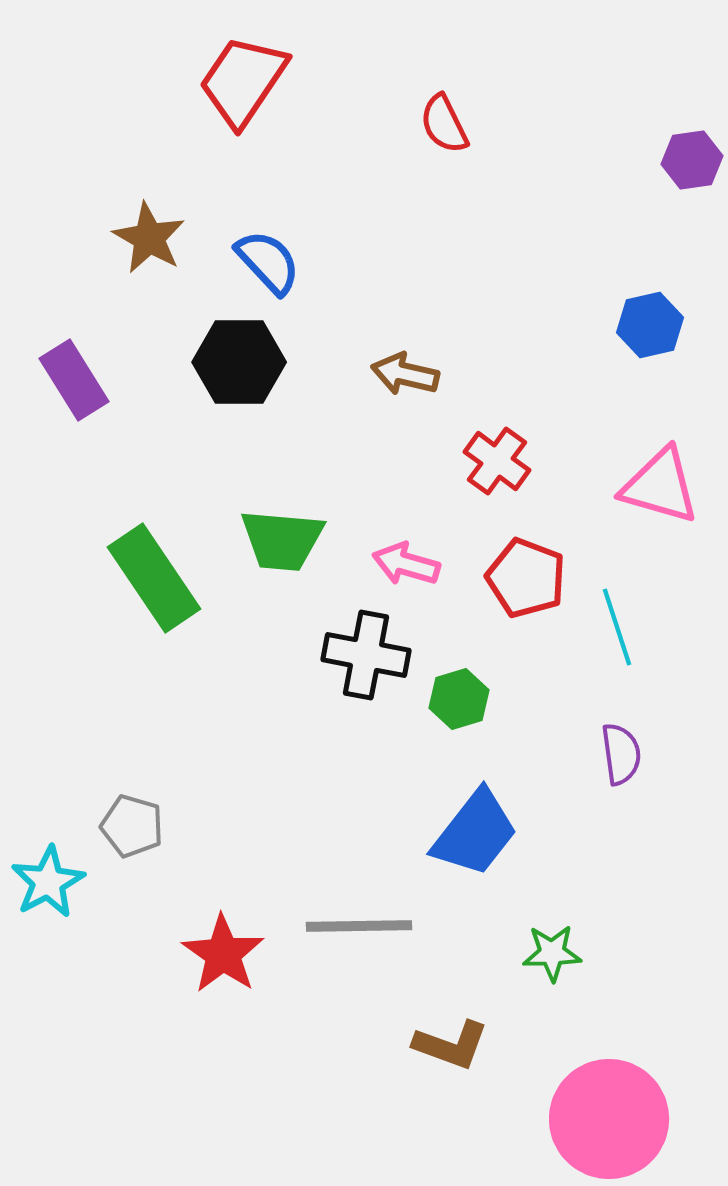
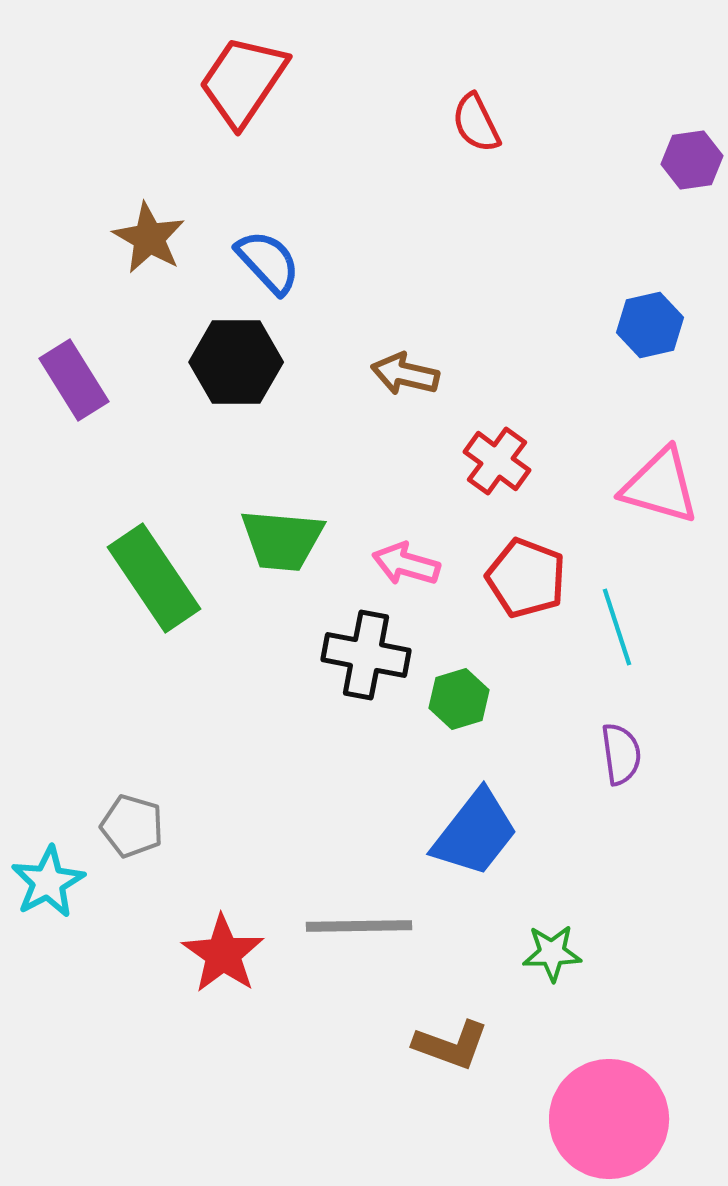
red semicircle: moved 32 px right, 1 px up
black hexagon: moved 3 px left
